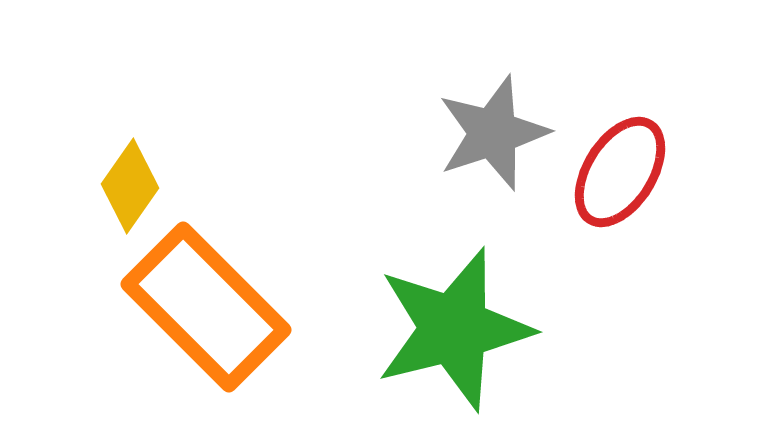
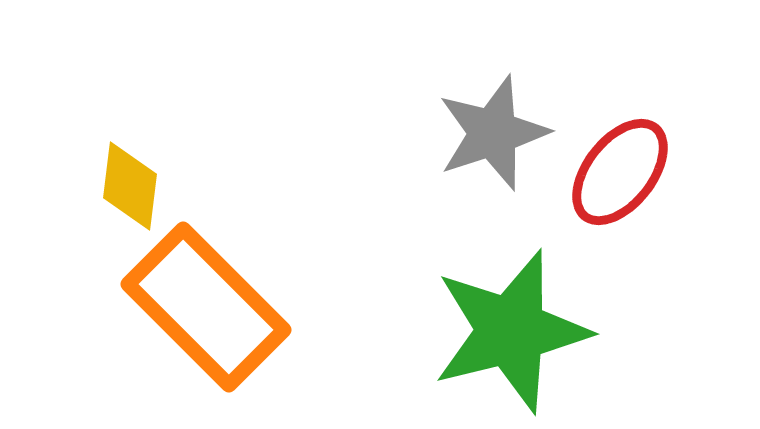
red ellipse: rotated 6 degrees clockwise
yellow diamond: rotated 28 degrees counterclockwise
green star: moved 57 px right, 2 px down
